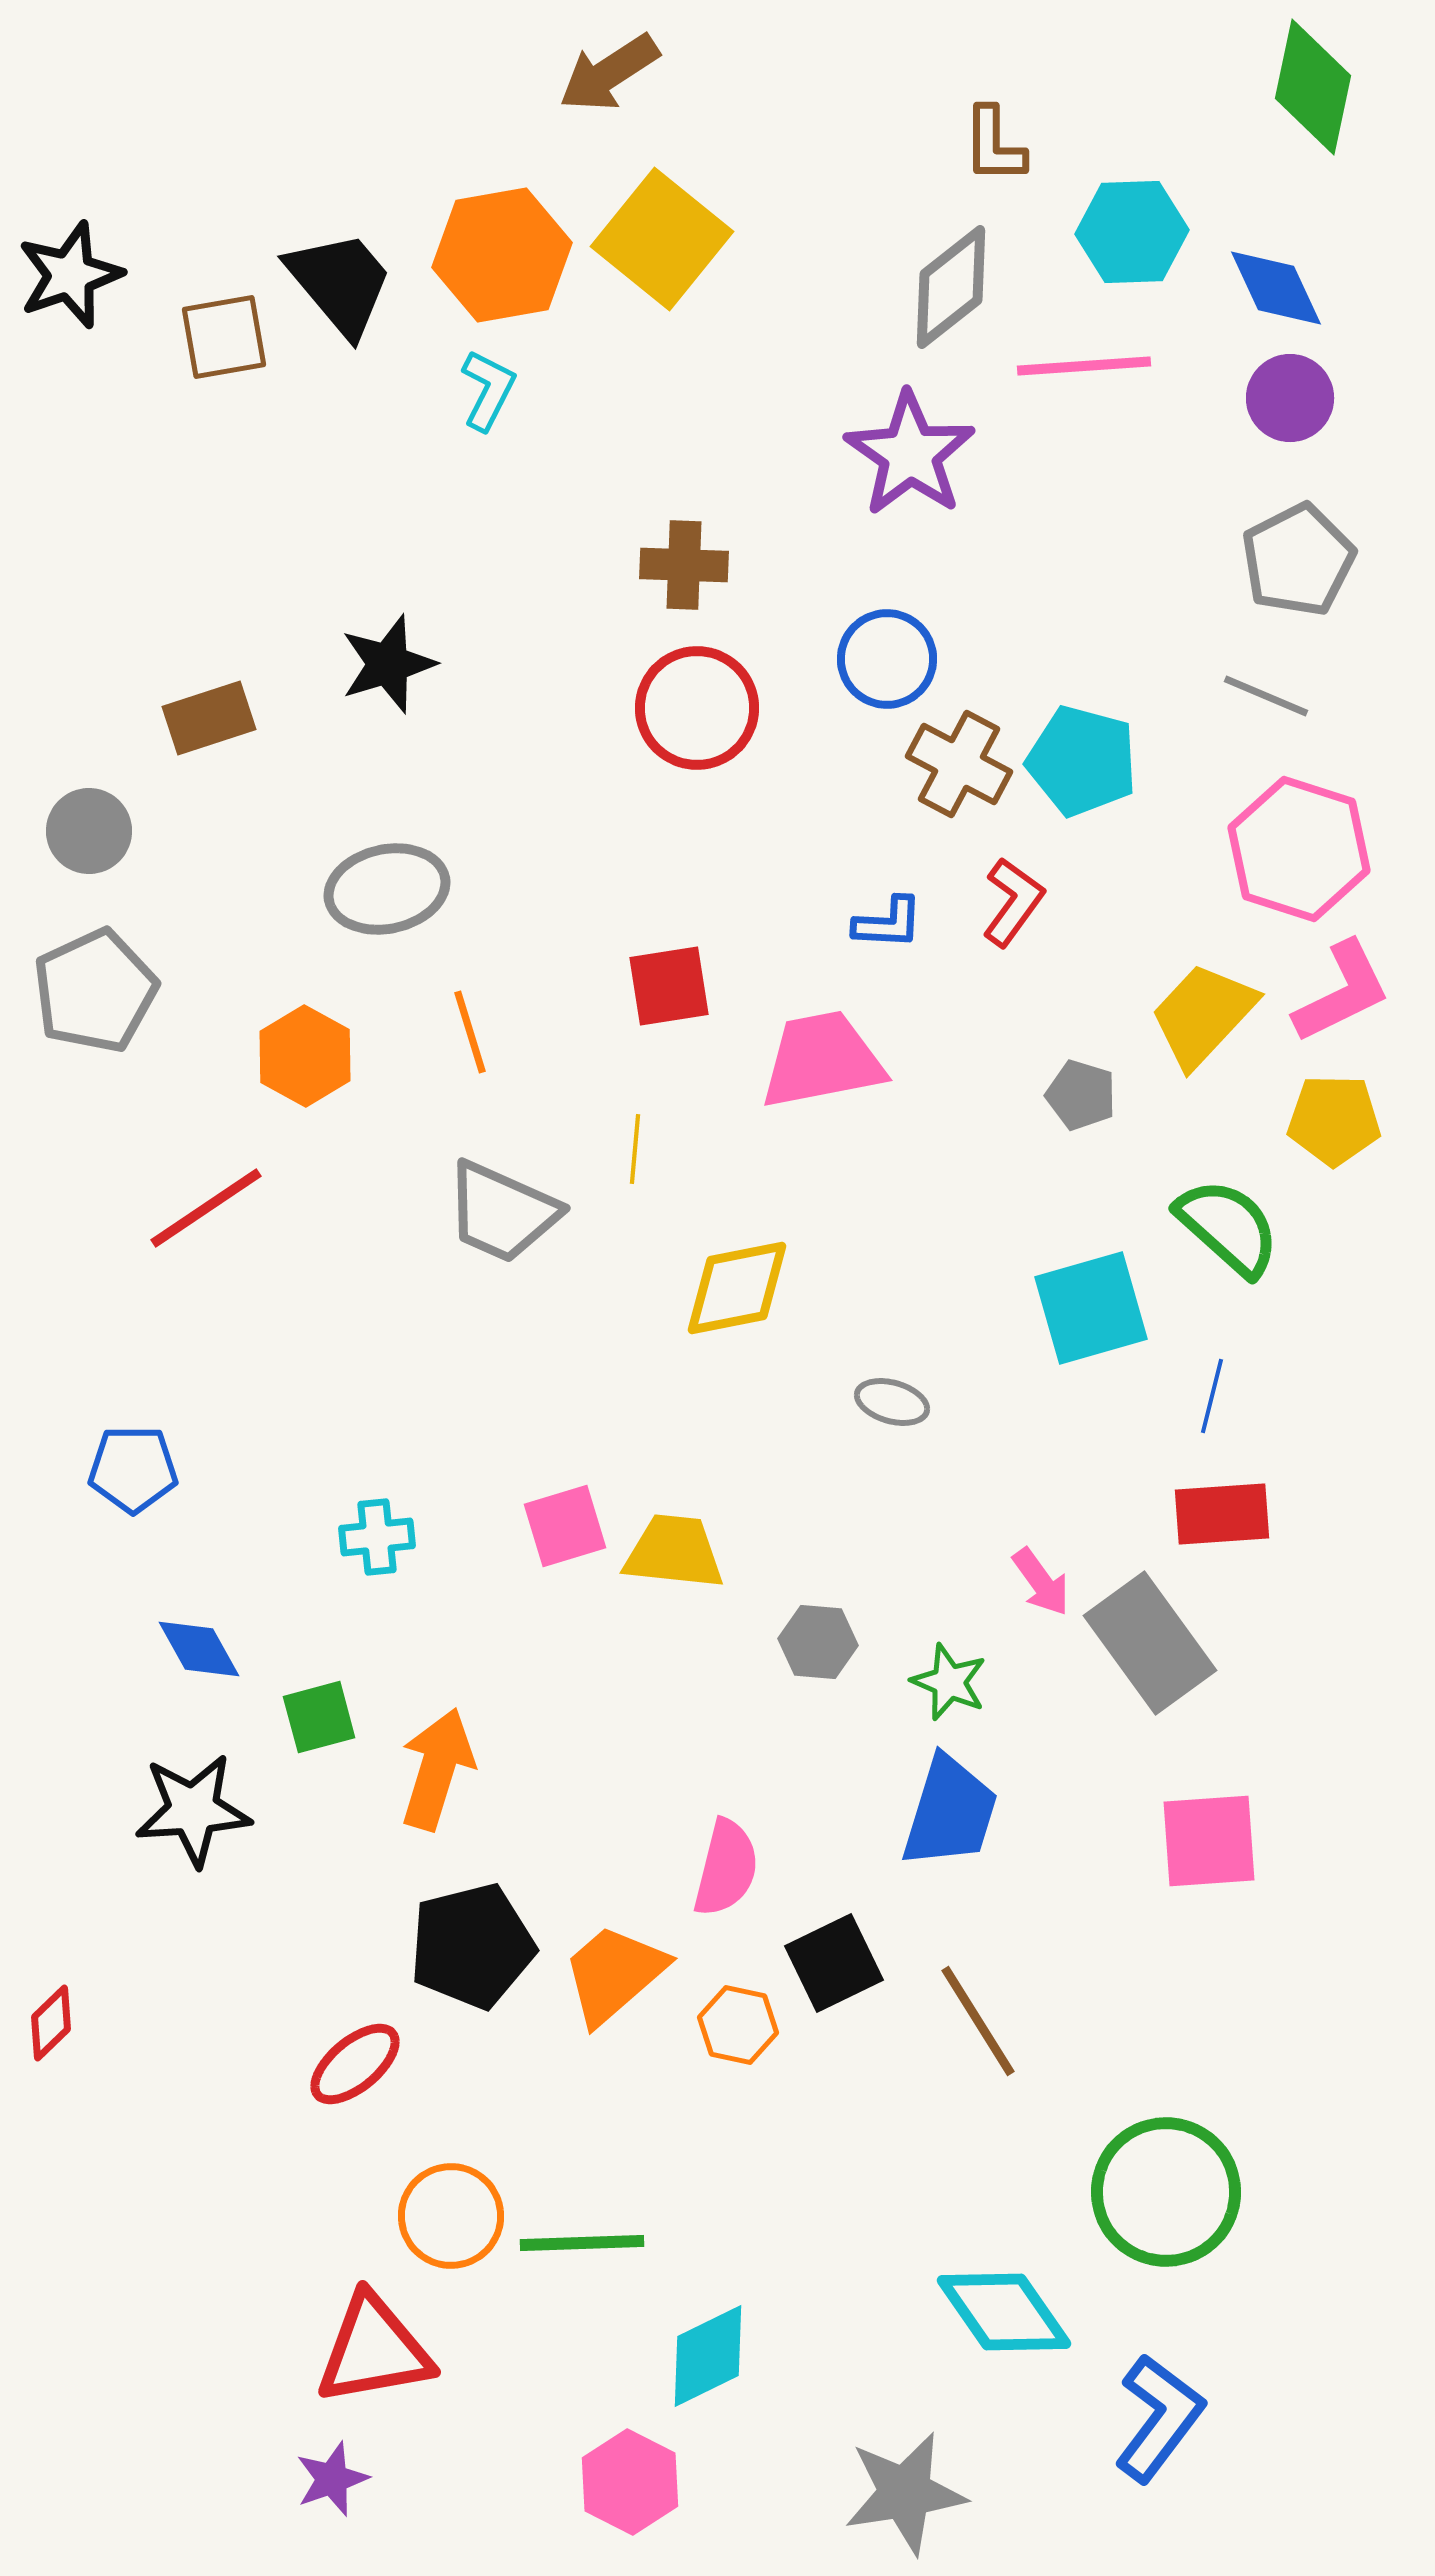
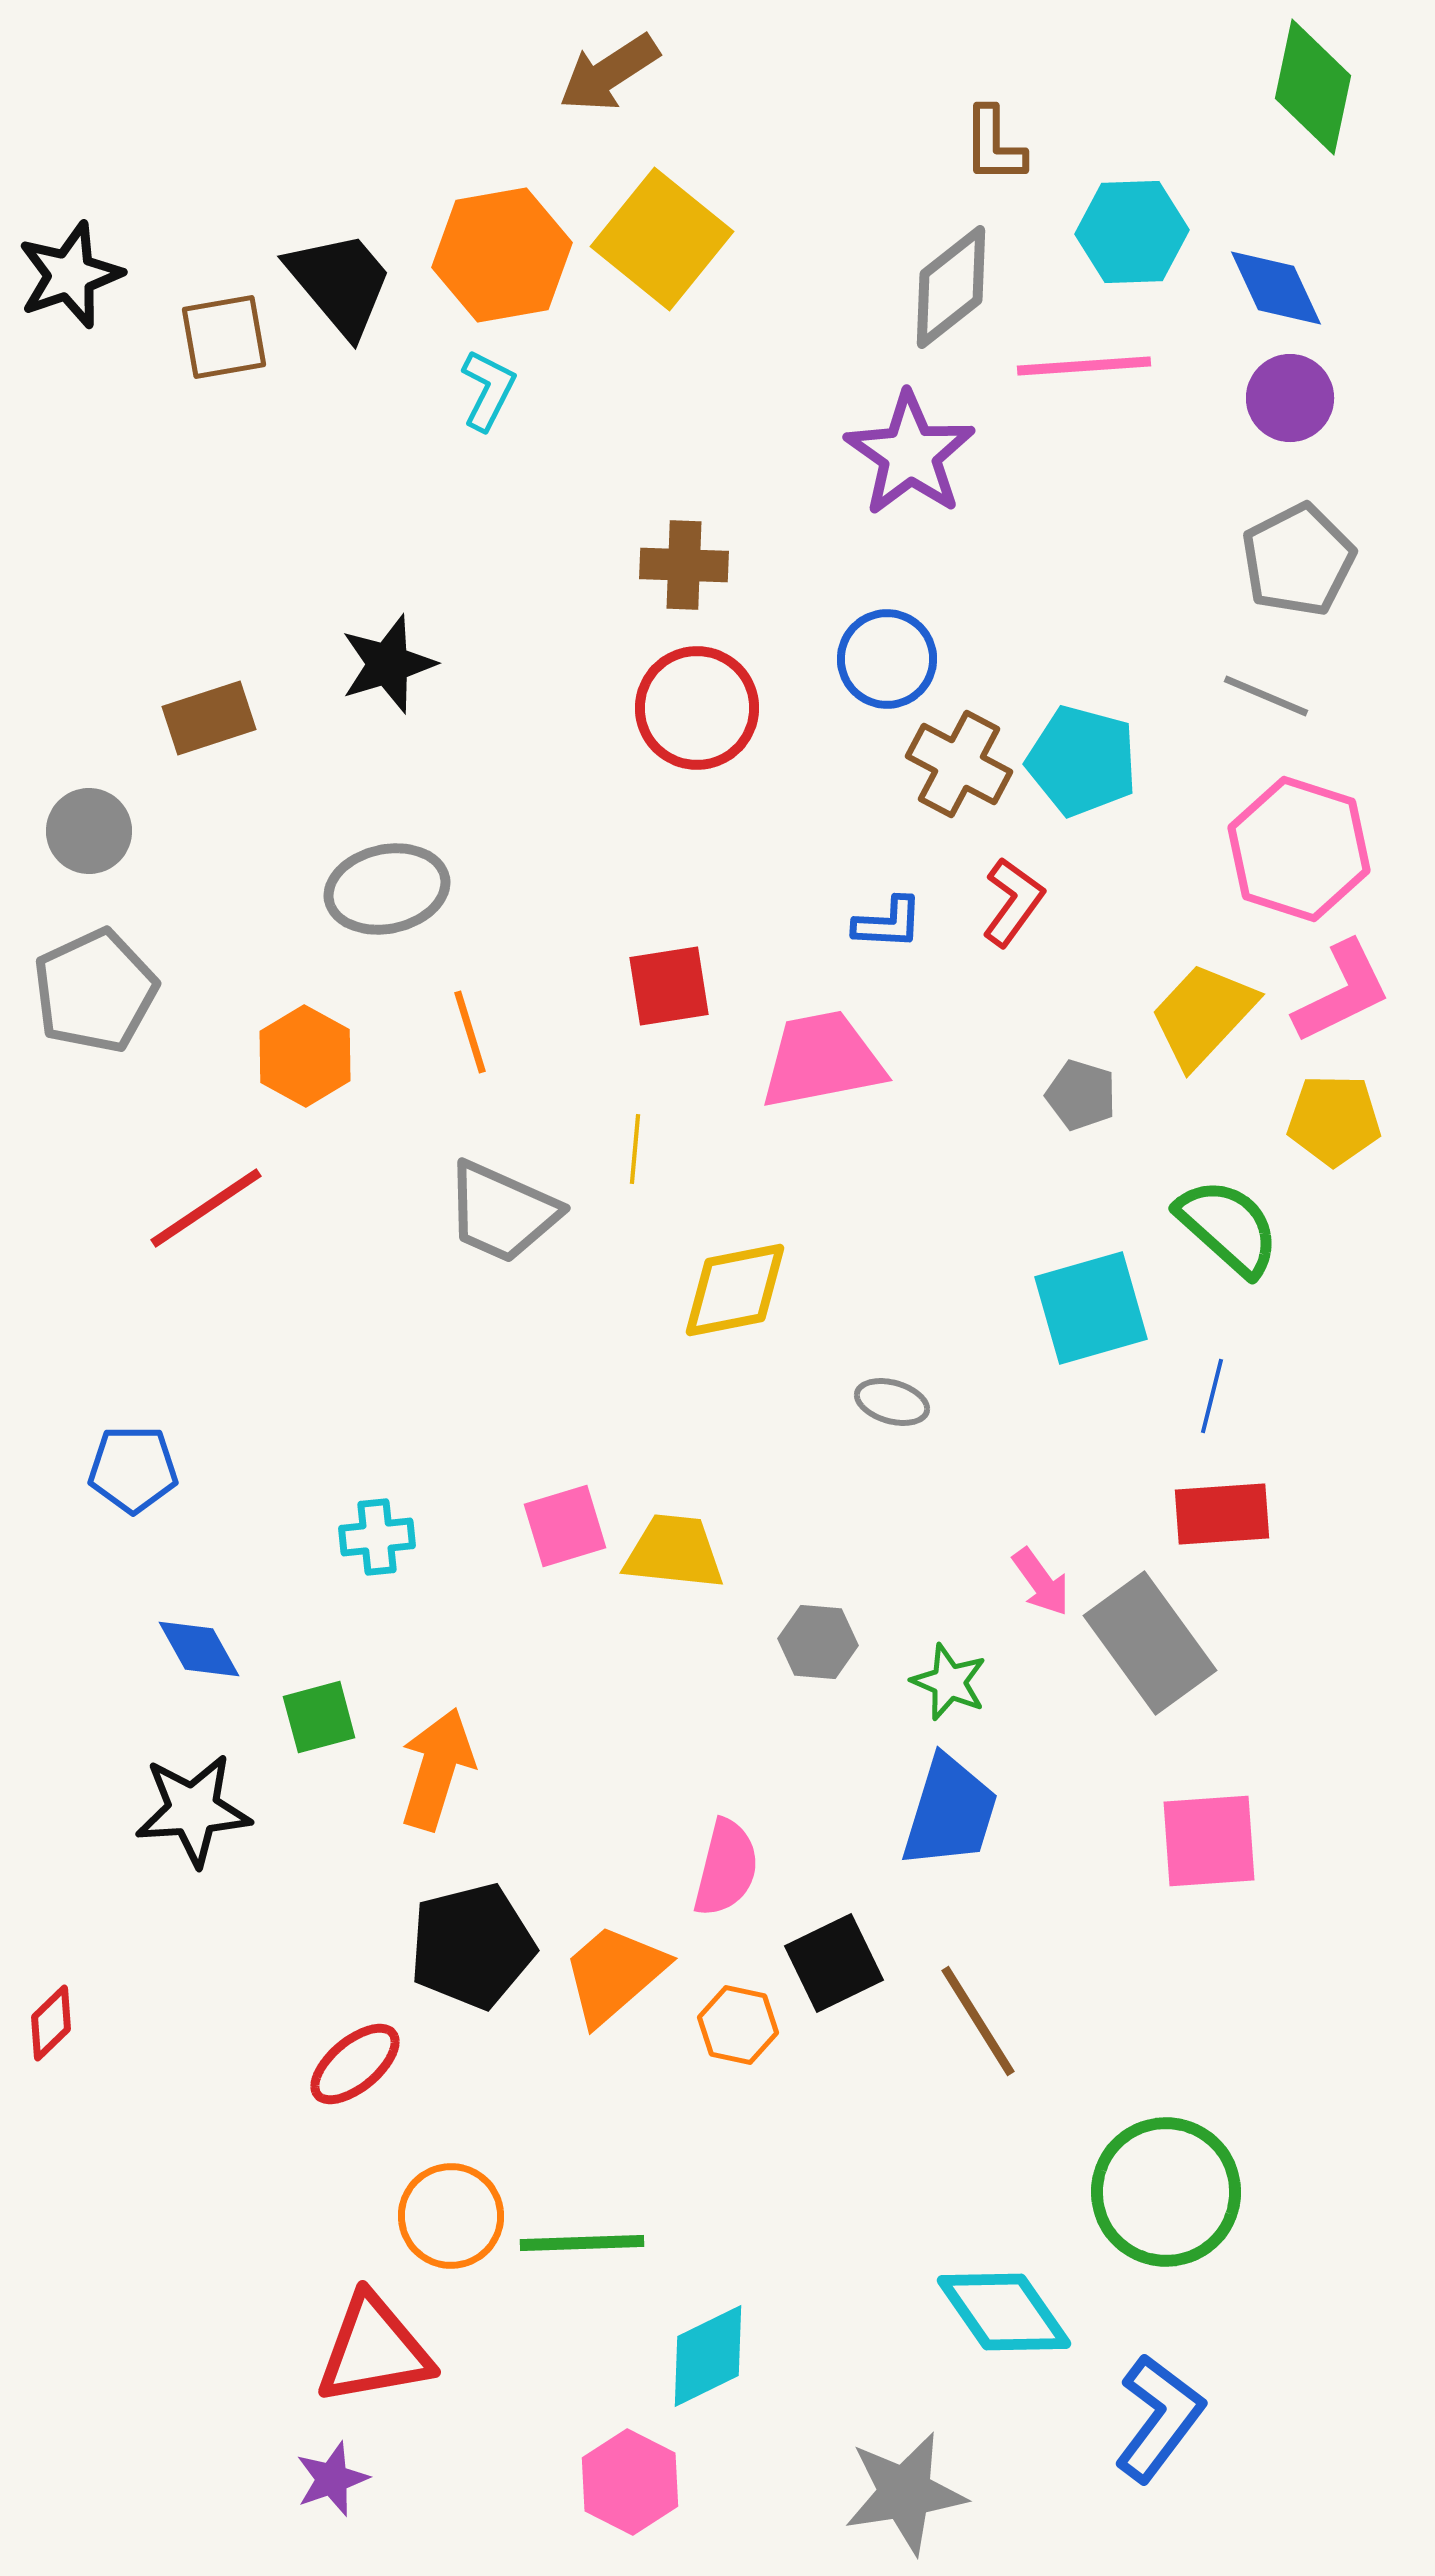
yellow diamond at (737, 1288): moved 2 px left, 2 px down
